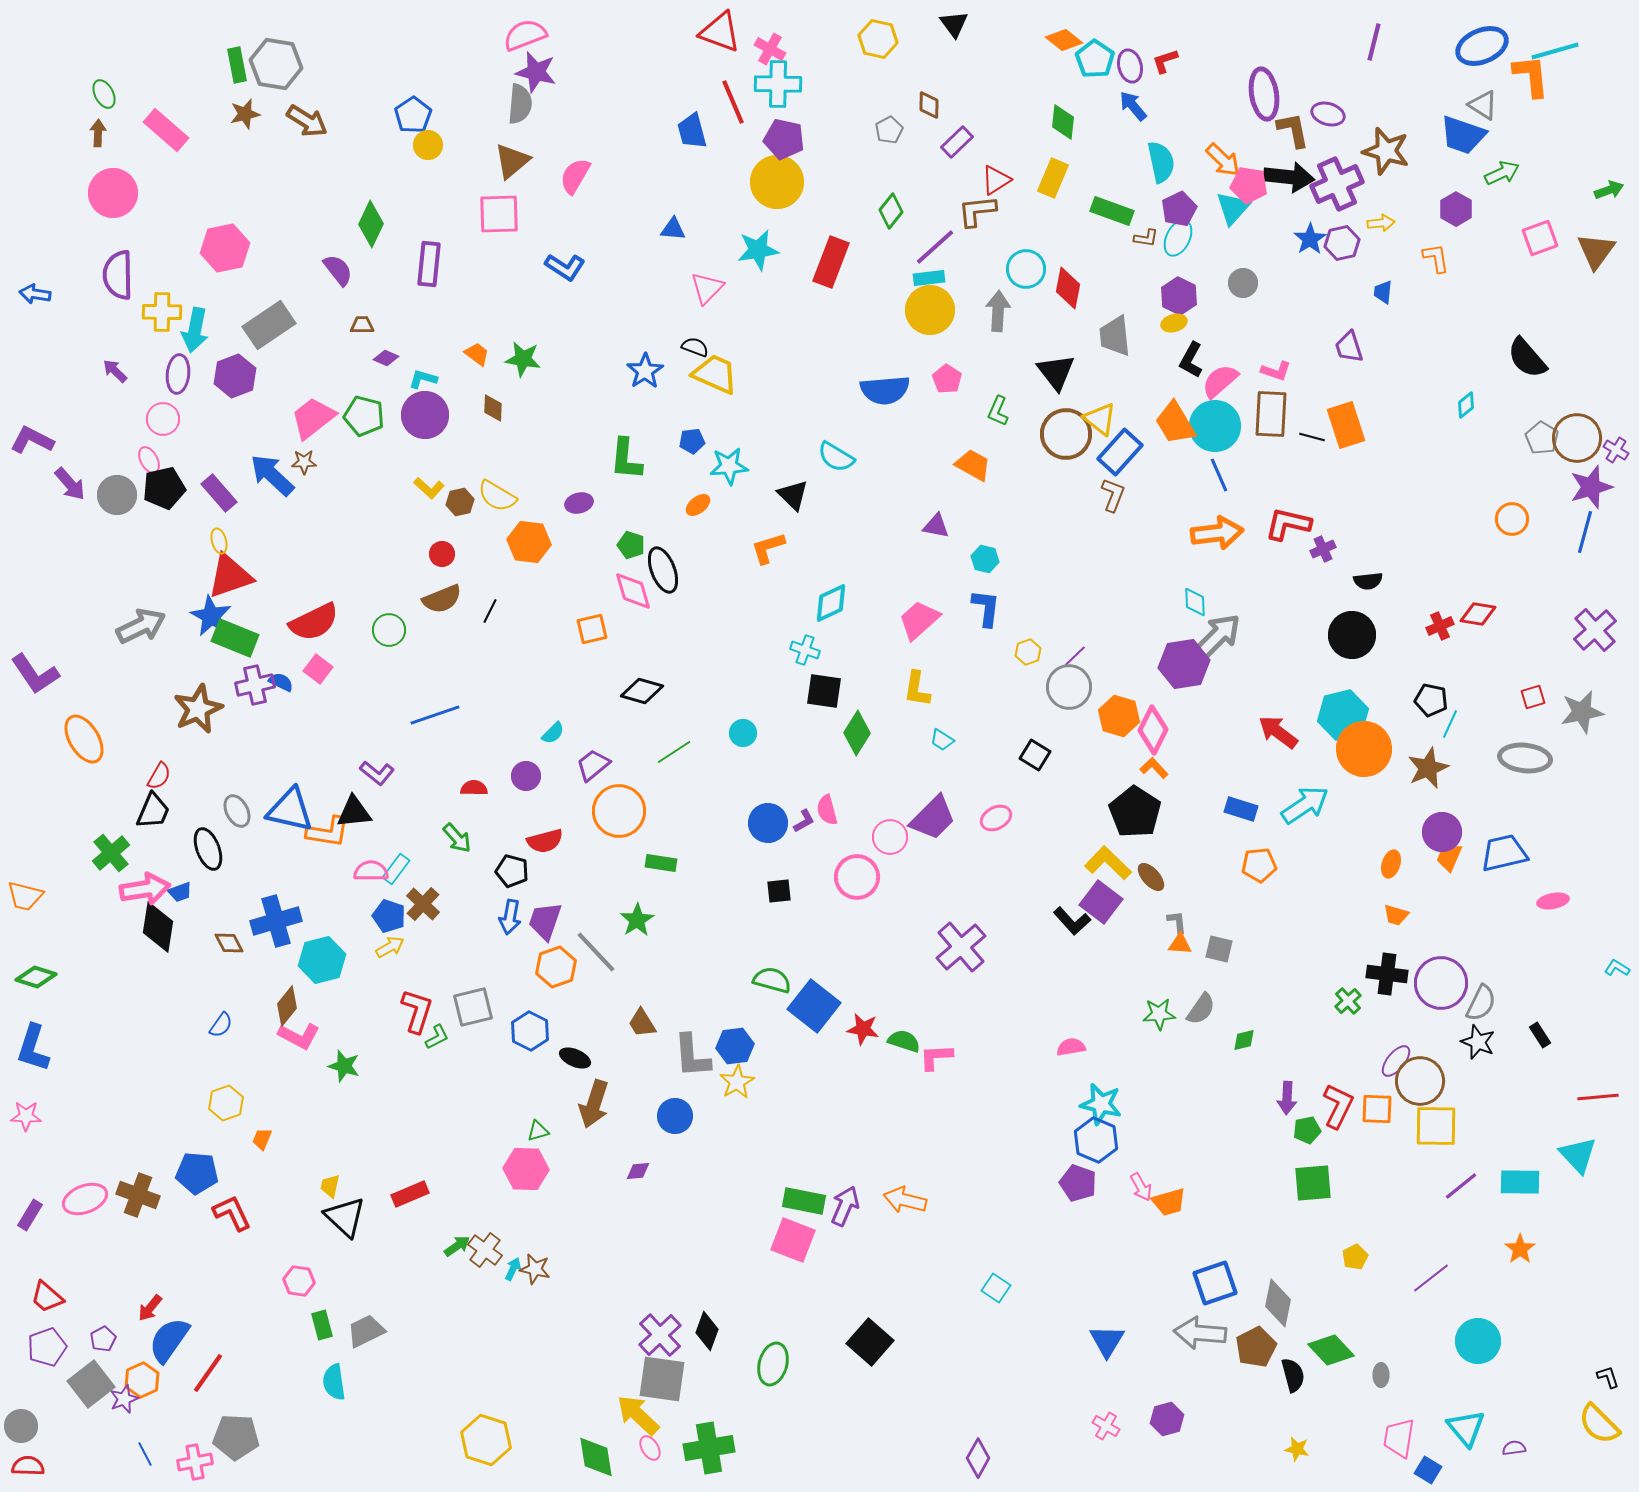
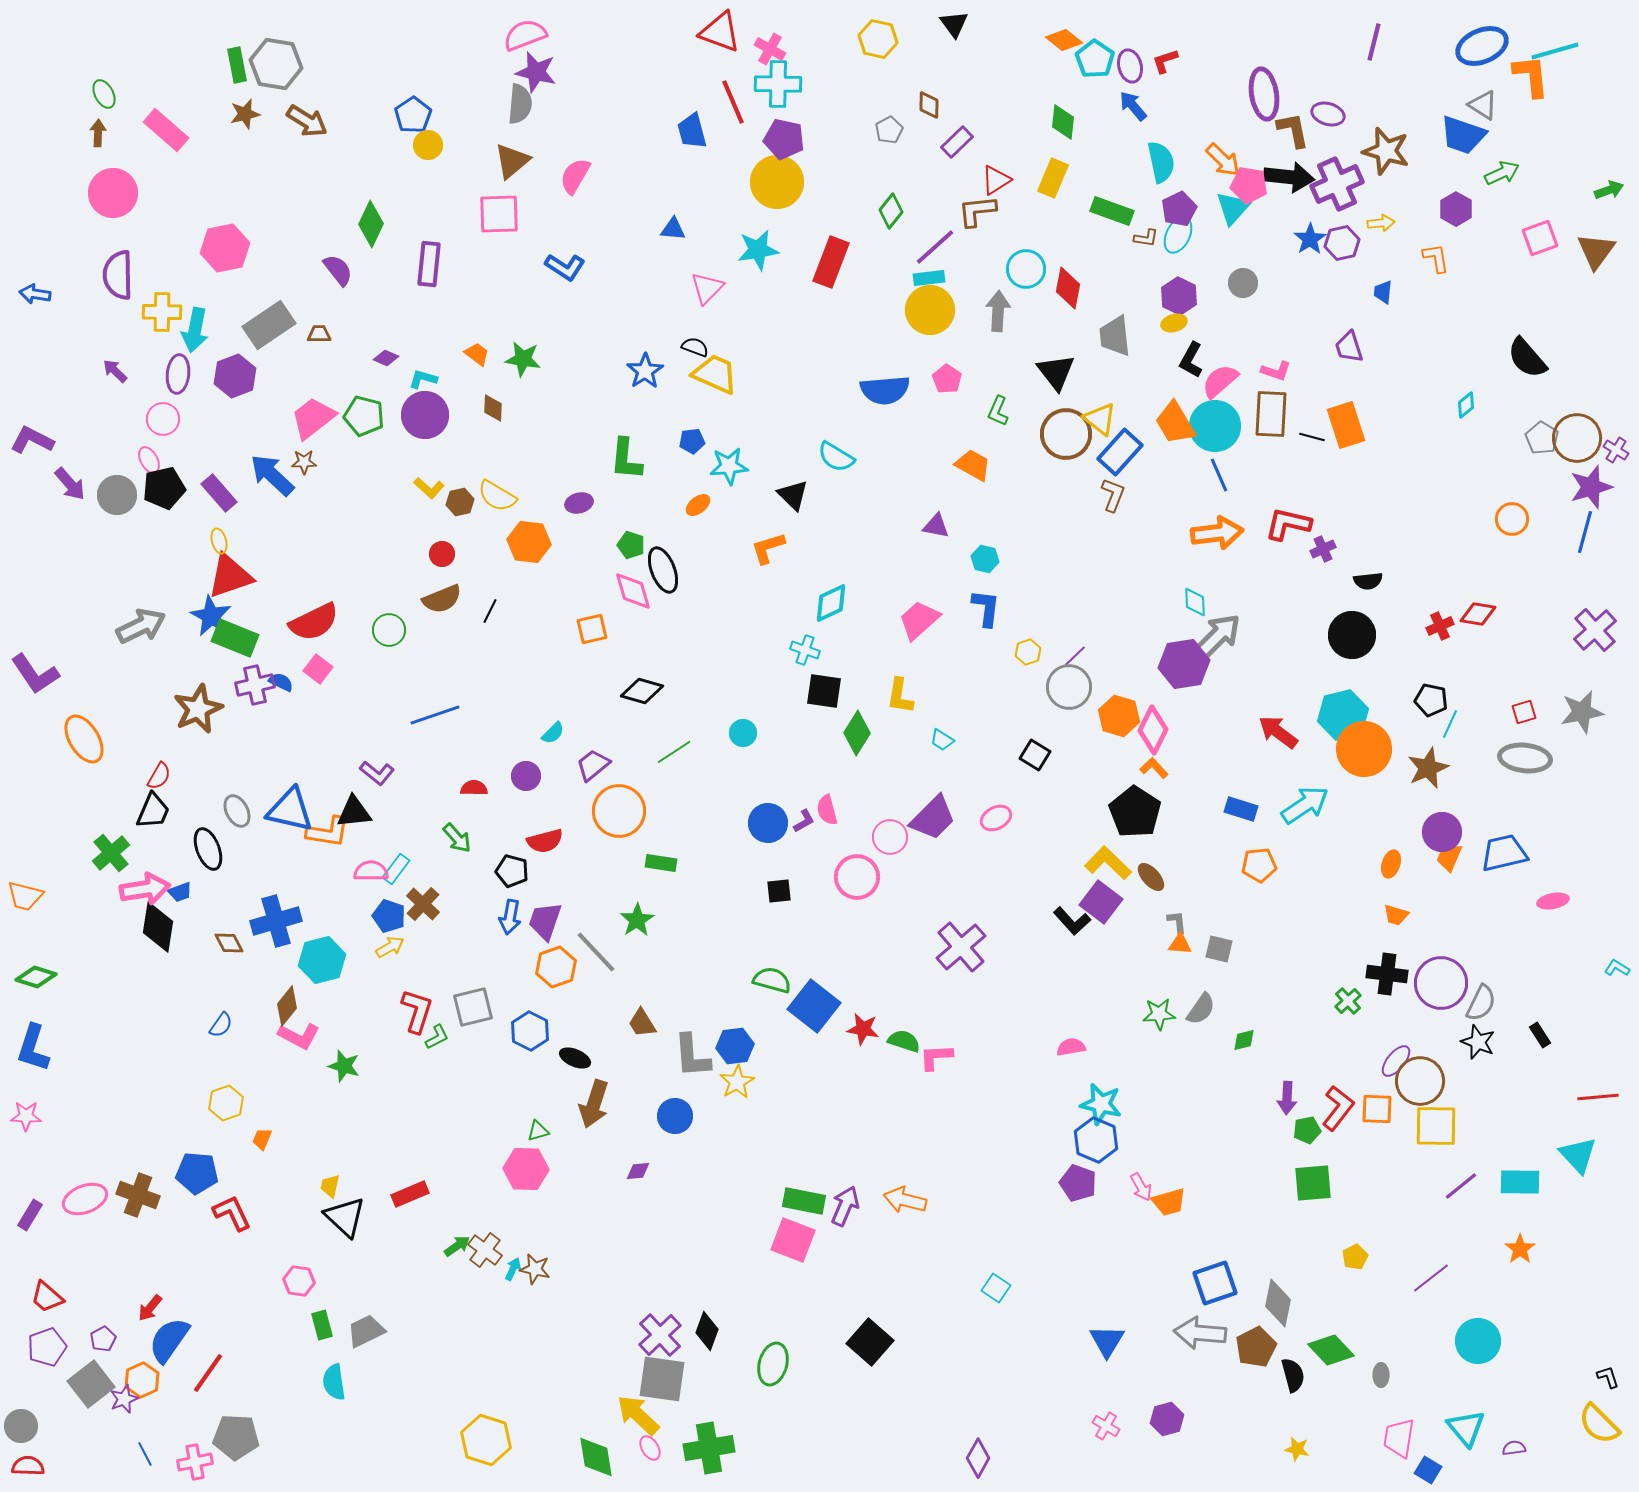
cyan ellipse at (1178, 238): moved 3 px up
brown trapezoid at (362, 325): moved 43 px left, 9 px down
yellow L-shape at (917, 689): moved 17 px left, 7 px down
red square at (1533, 697): moved 9 px left, 15 px down
red L-shape at (1338, 1106): moved 2 px down; rotated 12 degrees clockwise
